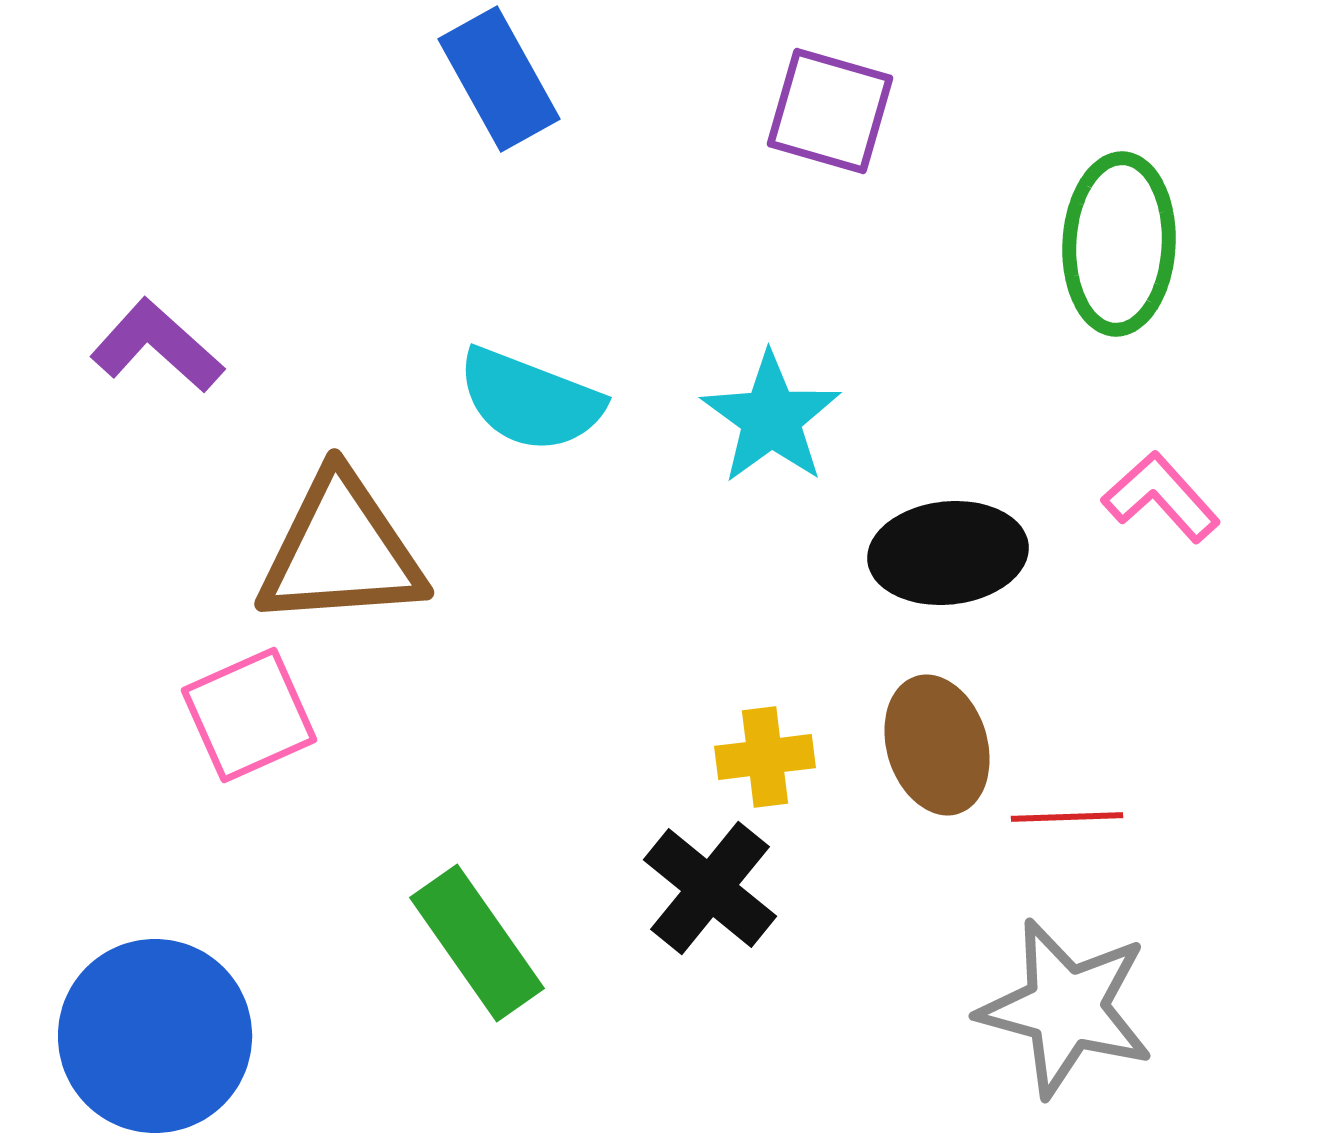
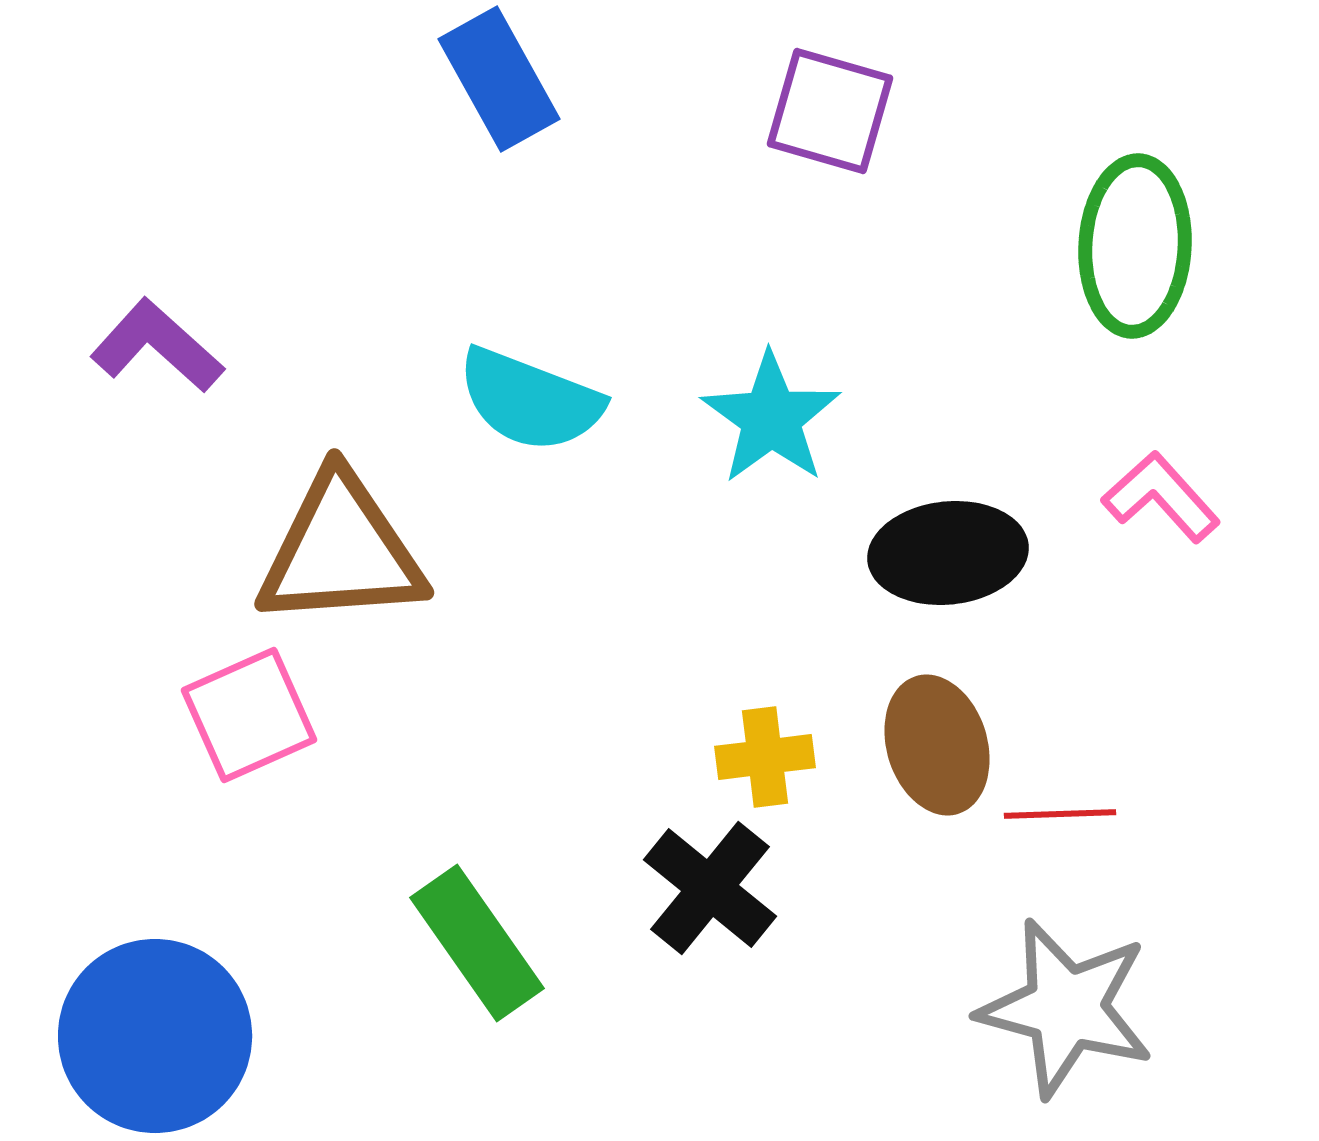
green ellipse: moved 16 px right, 2 px down
red line: moved 7 px left, 3 px up
